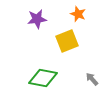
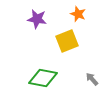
purple star: rotated 18 degrees clockwise
